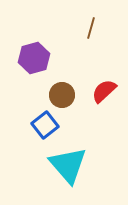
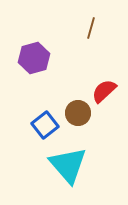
brown circle: moved 16 px right, 18 px down
